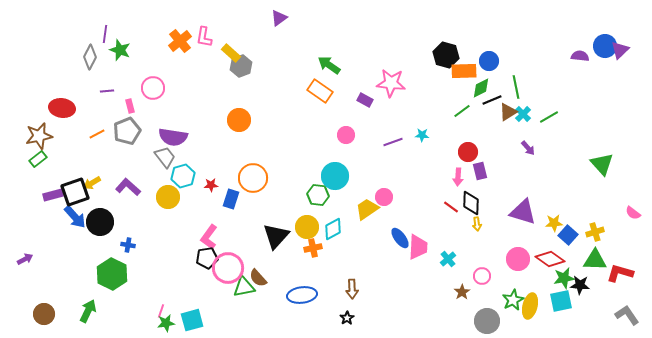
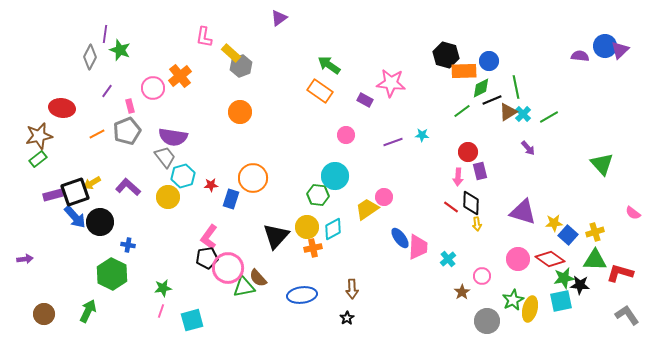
orange cross at (180, 41): moved 35 px down
purple line at (107, 91): rotated 48 degrees counterclockwise
orange circle at (239, 120): moved 1 px right, 8 px up
purple arrow at (25, 259): rotated 21 degrees clockwise
yellow ellipse at (530, 306): moved 3 px down
green star at (166, 323): moved 3 px left, 35 px up
